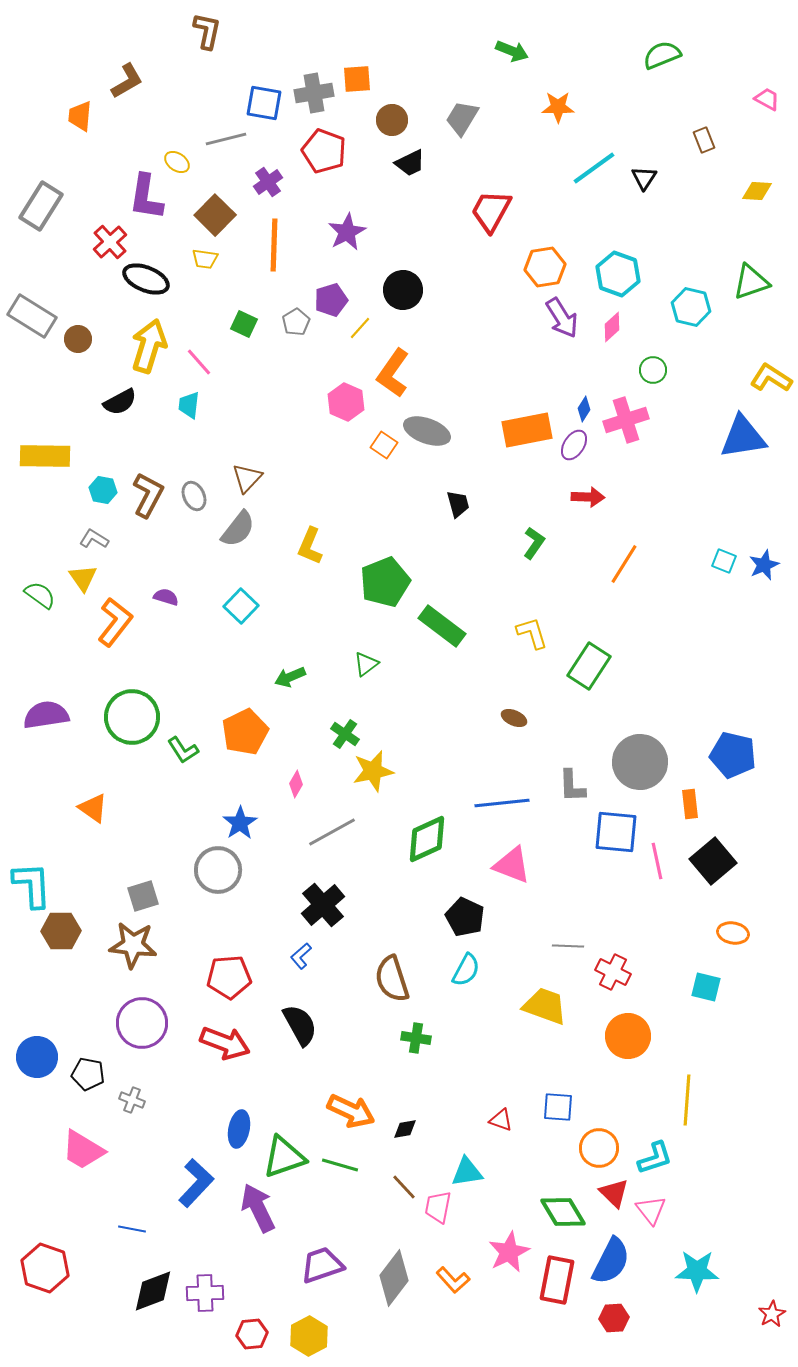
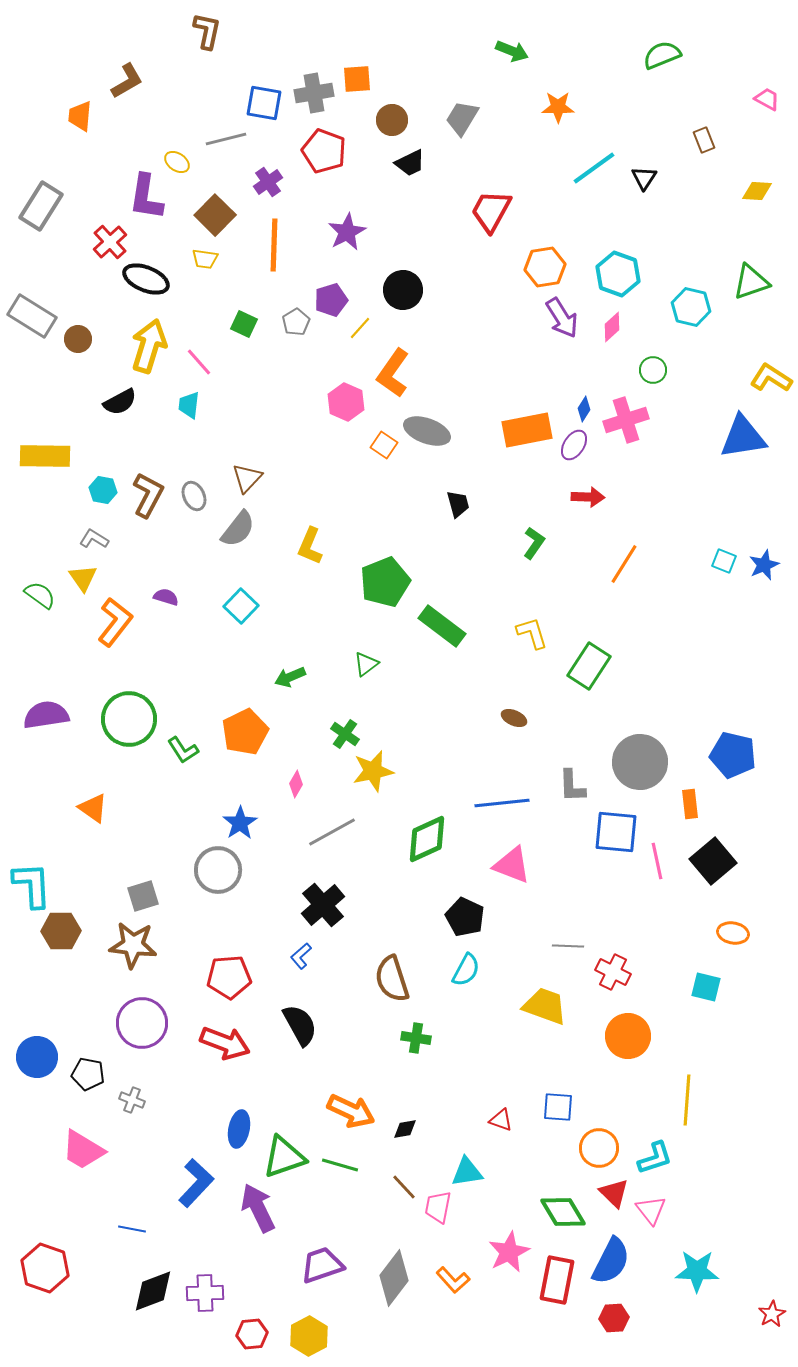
green circle at (132, 717): moved 3 px left, 2 px down
